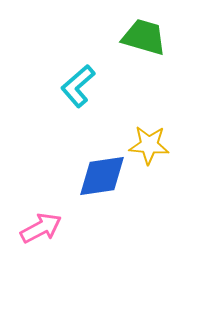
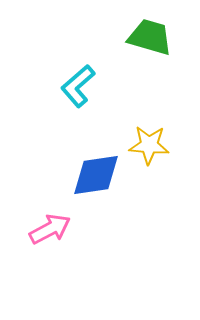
green trapezoid: moved 6 px right
blue diamond: moved 6 px left, 1 px up
pink arrow: moved 9 px right, 1 px down
